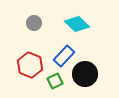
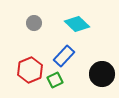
red hexagon: moved 5 px down; rotated 15 degrees clockwise
black circle: moved 17 px right
green square: moved 1 px up
